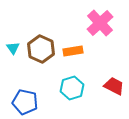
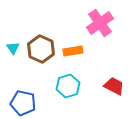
pink cross: rotated 8 degrees clockwise
cyan hexagon: moved 4 px left, 2 px up
blue pentagon: moved 2 px left, 1 px down
